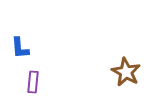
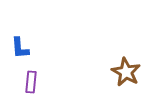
purple rectangle: moved 2 px left
